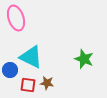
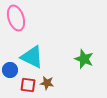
cyan triangle: moved 1 px right
